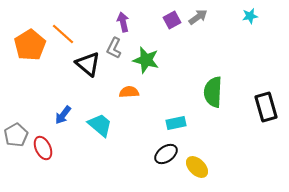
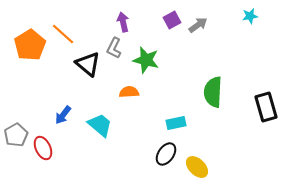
gray arrow: moved 8 px down
black ellipse: rotated 20 degrees counterclockwise
